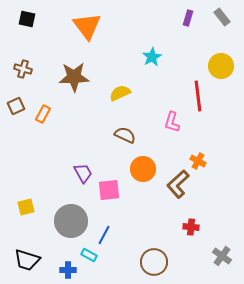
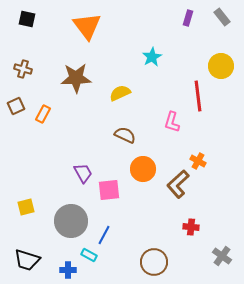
brown star: moved 2 px right, 1 px down
